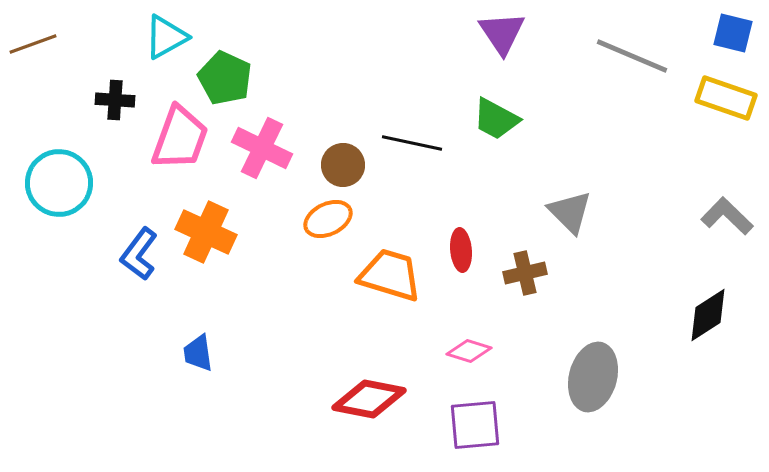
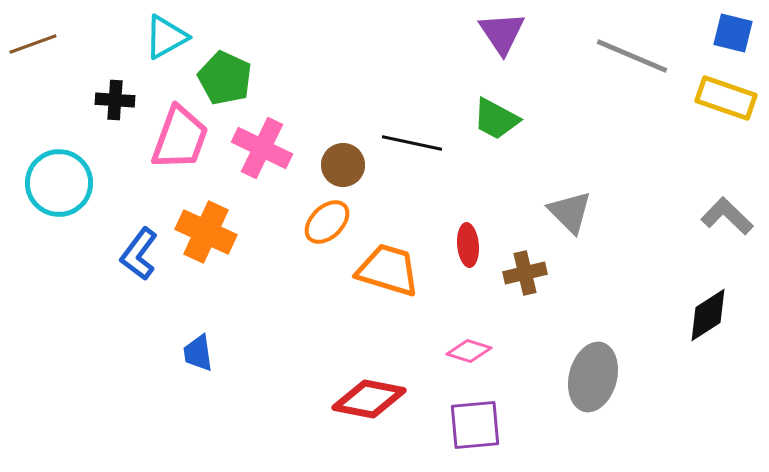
orange ellipse: moved 1 px left, 3 px down; rotated 18 degrees counterclockwise
red ellipse: moved 7 px right, 5 px up
orange trapezoid: moved 2 px left, 5 px up
